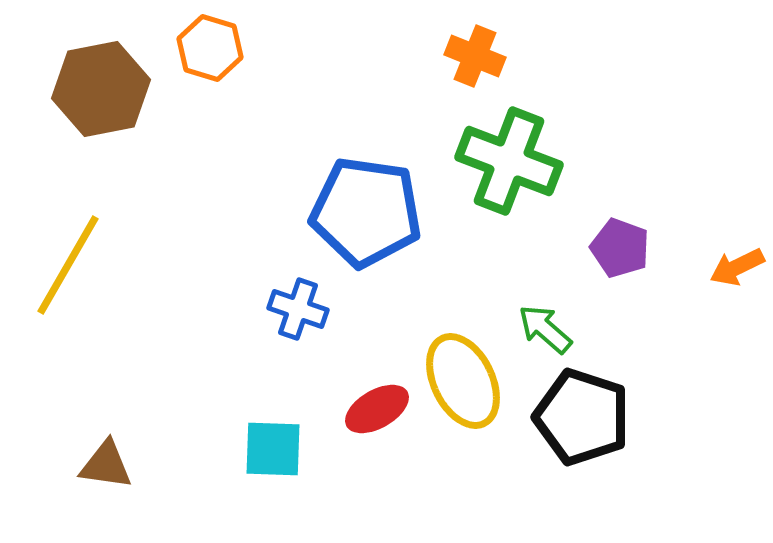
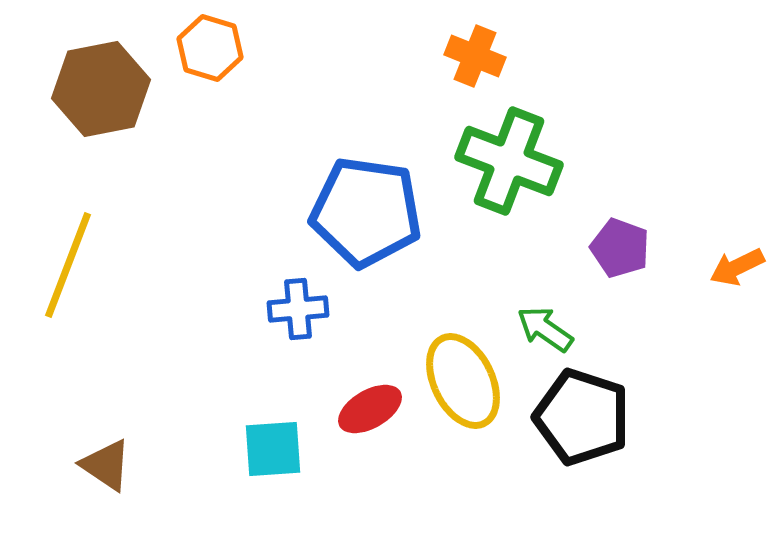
yellow line: rotated 9 degrees counterclockwise
blue cross: rotated 24 degrees counterclockwise
green arrow: rotated 6 degrees counterclockwise
red ellipse: moved 7 px left
cyan square: rotated 6 degrees counterclockwise
brown triangle: rotated 26 degrees clockwise
